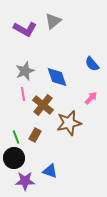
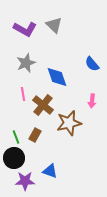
gray triangle: moved 1 px right, 4 px down; rotated 36 degrees counterclockwise
gray star: moved 1 px right, 8 px up
pink arrow: moved 1 px right, 3 px down; rotated 144 degrees clockwise
